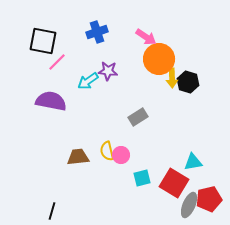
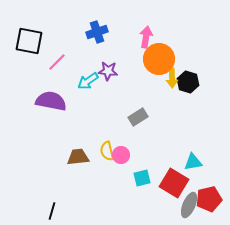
pink arrow: rotated 115 degrees counterclockwise
black square: moved 14 px left
